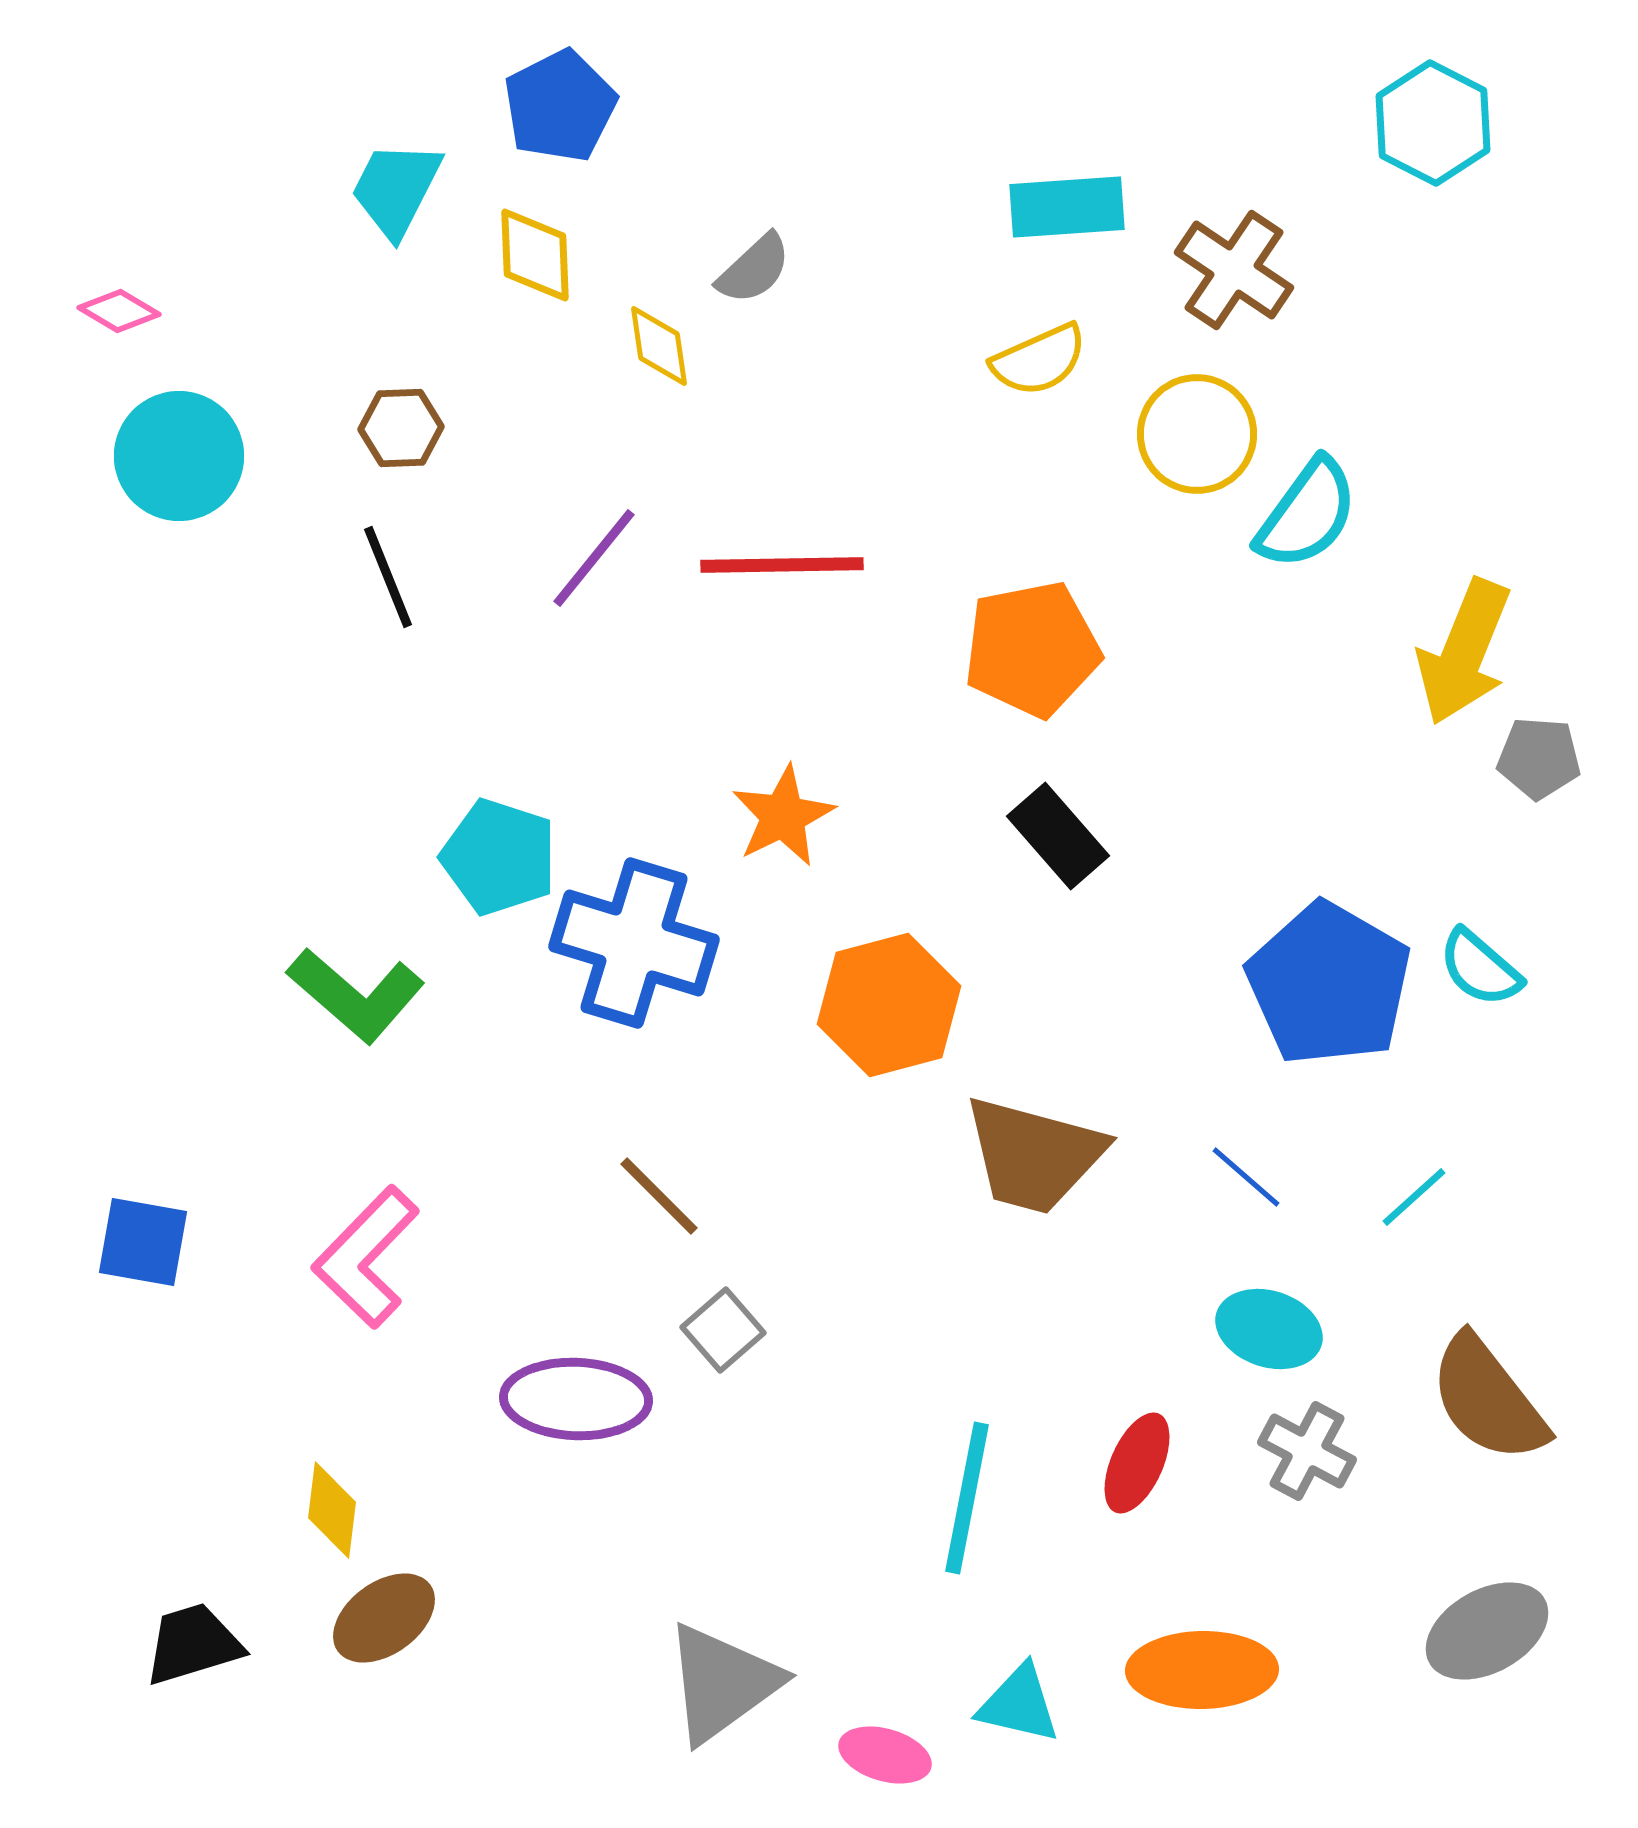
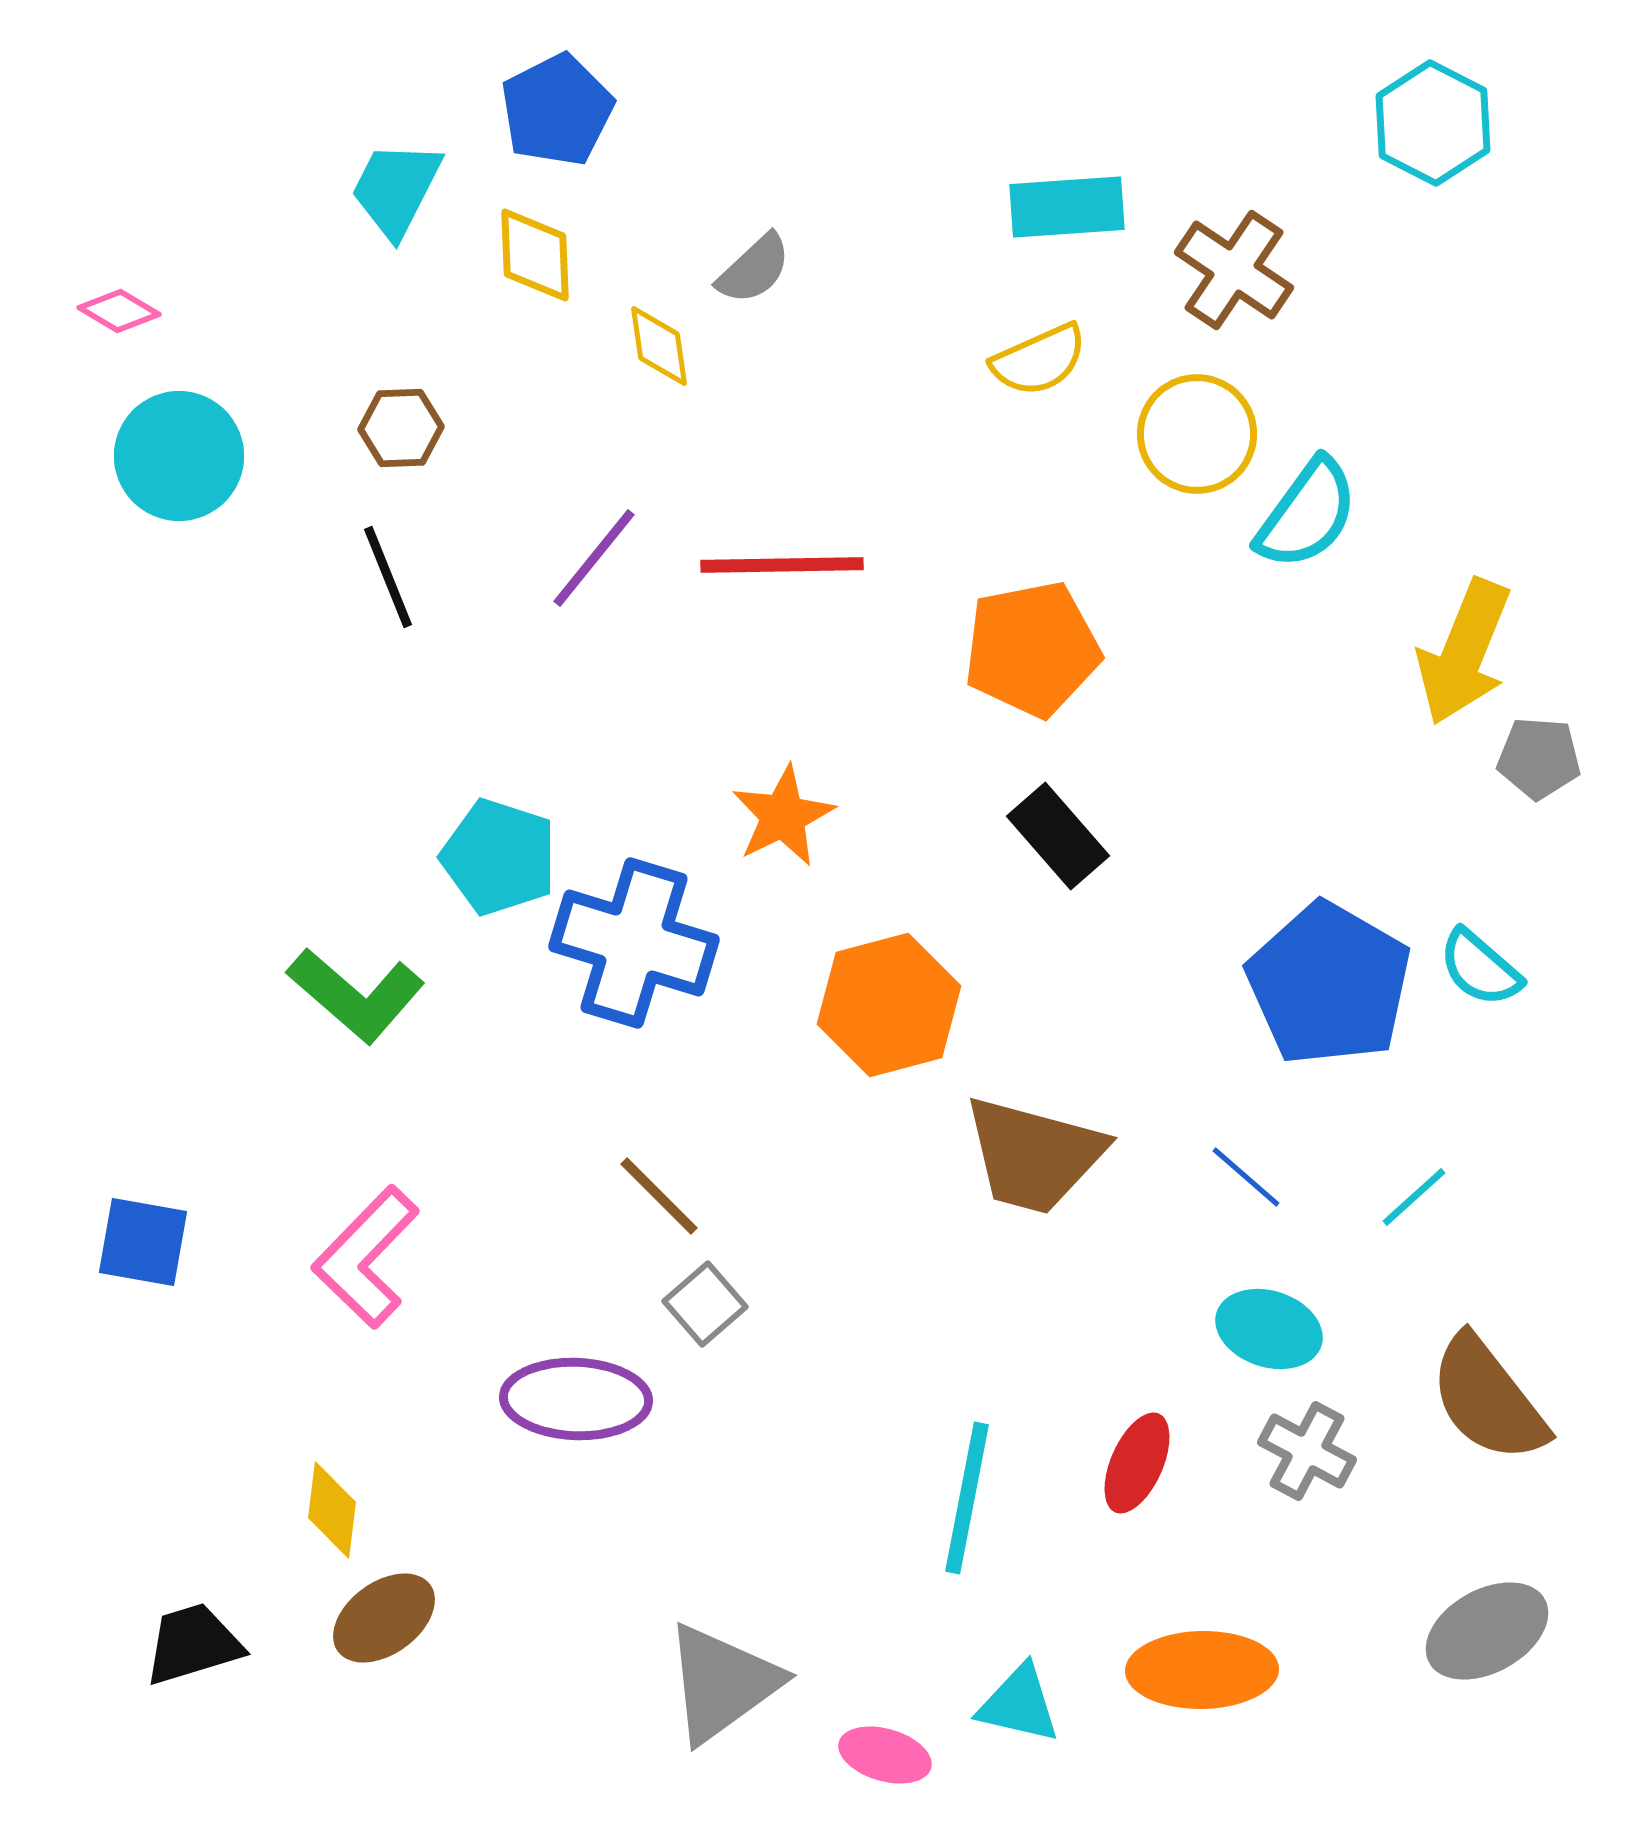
blue pentagon at (560, 106): moved 3 px left, 4 px down
gray square at (723, 1330): moved 18 px left, 26 px up
